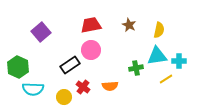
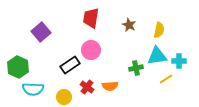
red trapezoid: moved 7 px up; rotated 70 degrees counterclockwise
red cross: moved 4 px right
